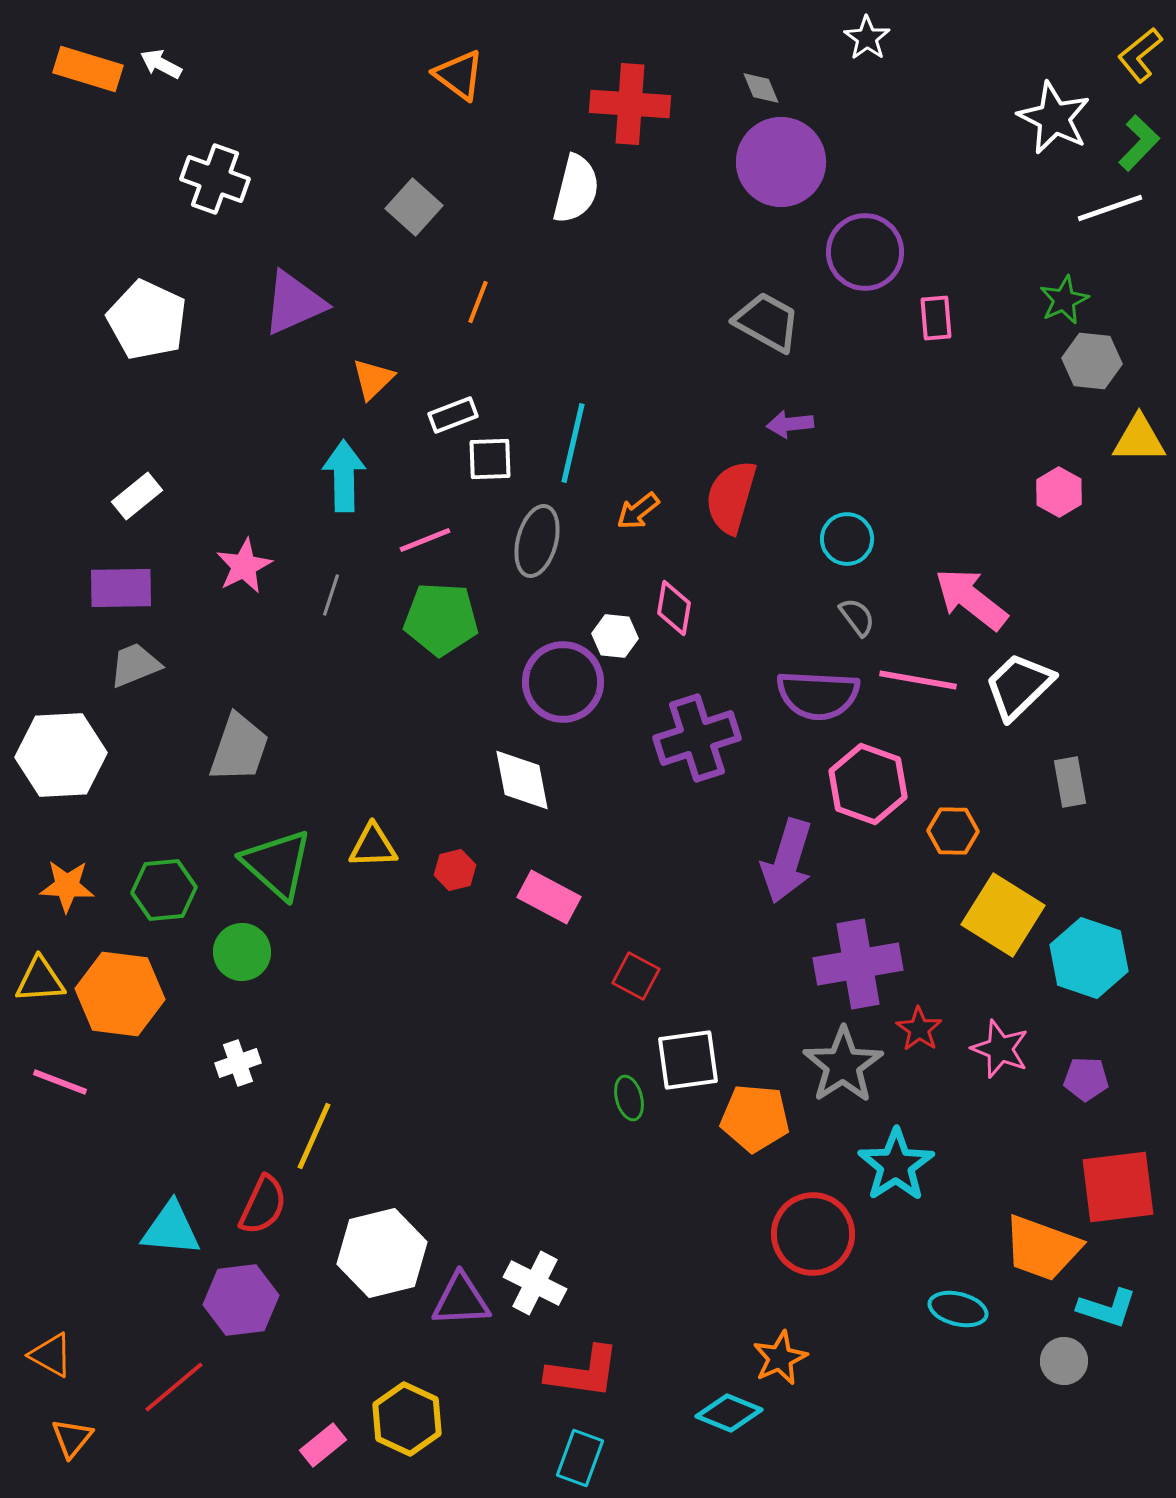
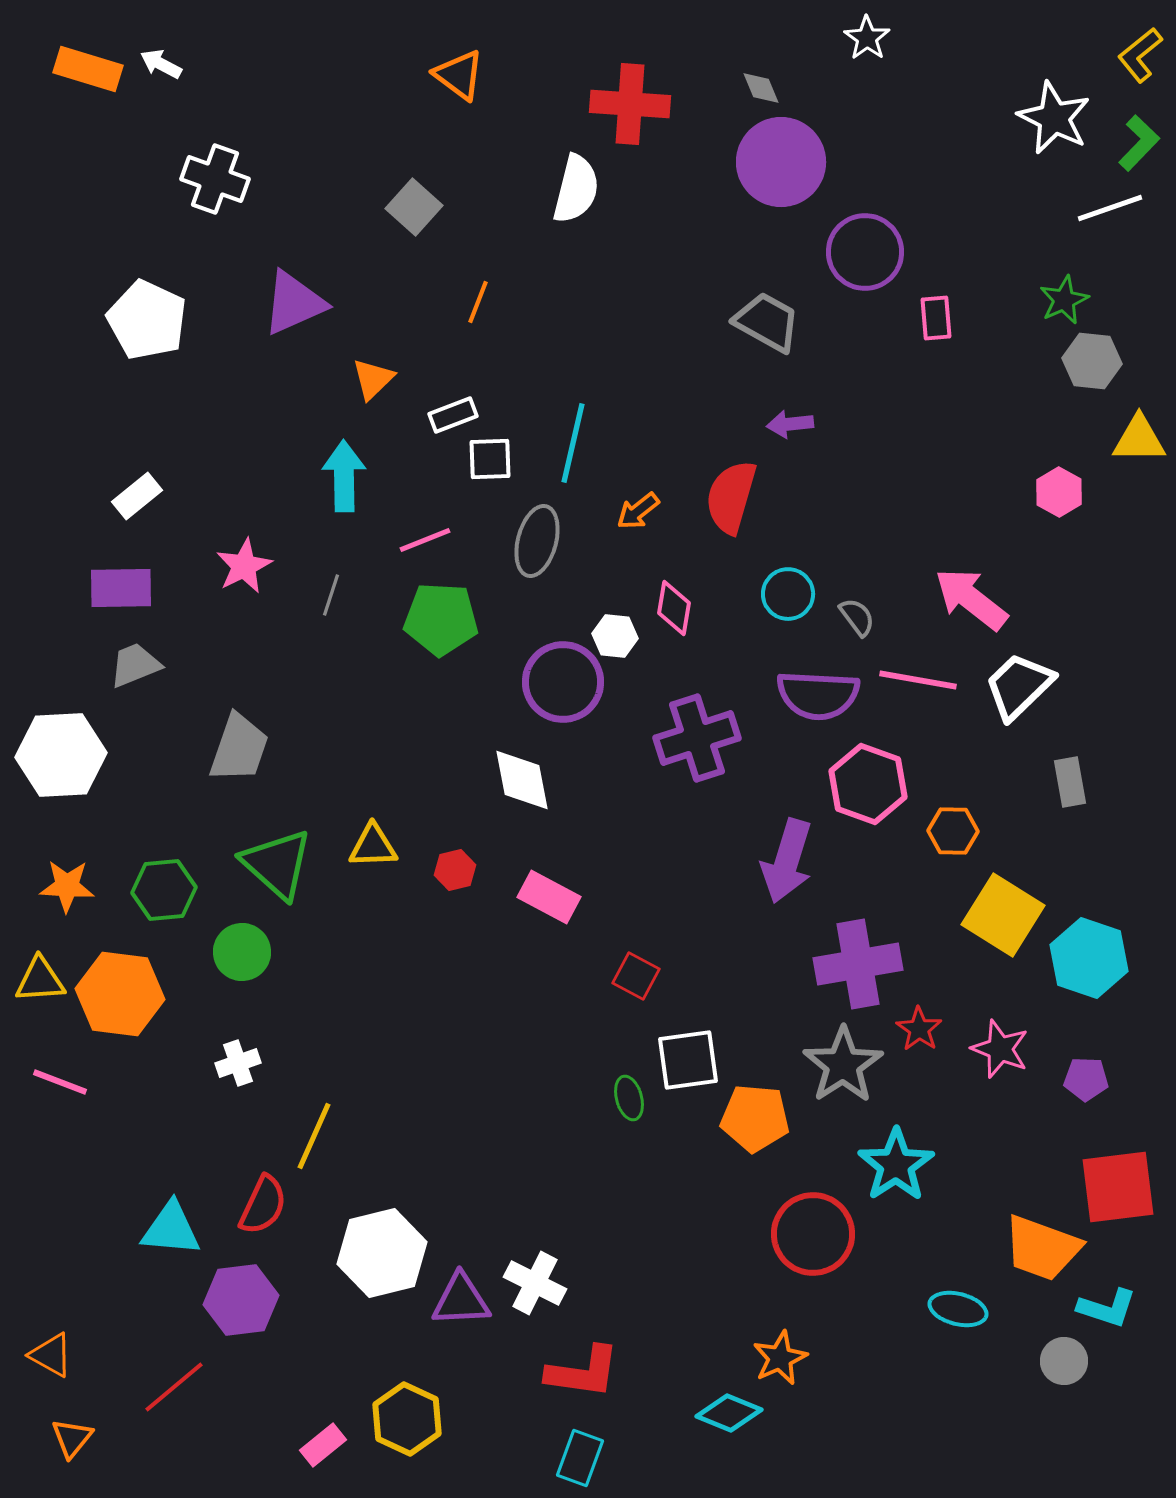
cyan circle at (847, 539): moved 59 px left, 55 px down
